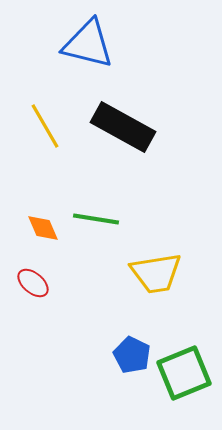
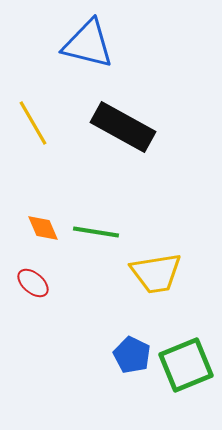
yellow line: moved 12 px left, 3 px up
green line: moved 13 px down
green square: moved 2 px right, 8 px up
